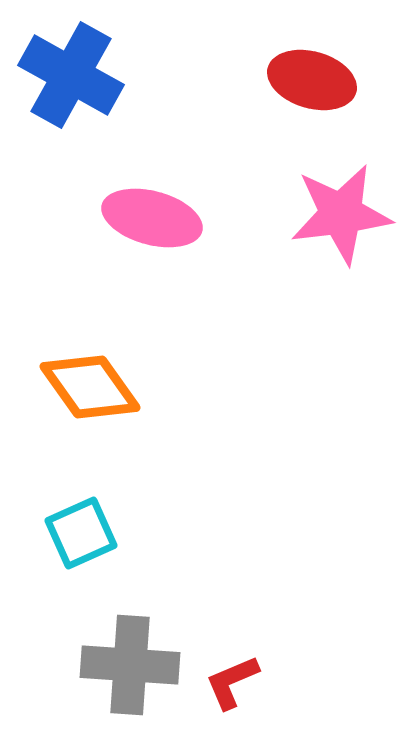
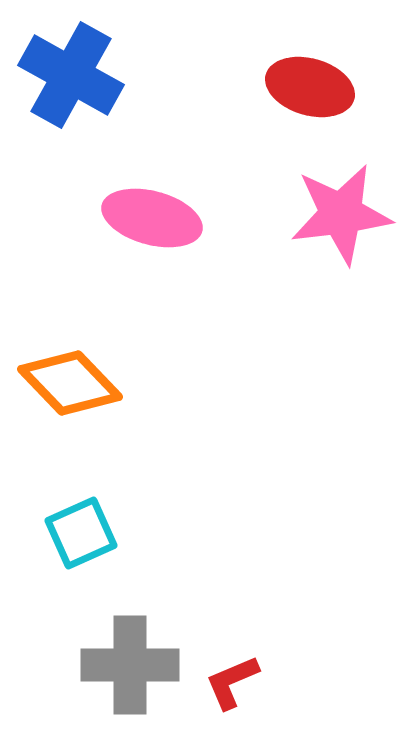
red ellipse: moved 2 px left, 7 px down
orange diamond: moved 20 px left, 4 px up; rotated 8 degrees counterclockwise
gray cross: rotated 4 degrees counterclockwise
